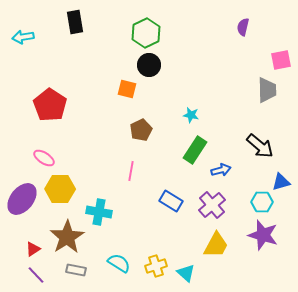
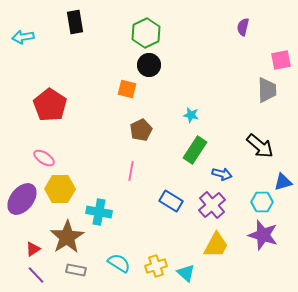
blue arrow: moved 1 px right, 4 px down; rotated 30 degrees clockwise
blue triangle: moved 2 px right
